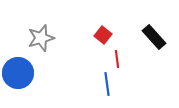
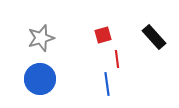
red square: rotated 36 degrees clockwise
blue circle: moved 22 px right, 6 px down
